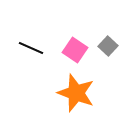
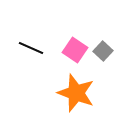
gray square: moved 5 px left, 5 px down
